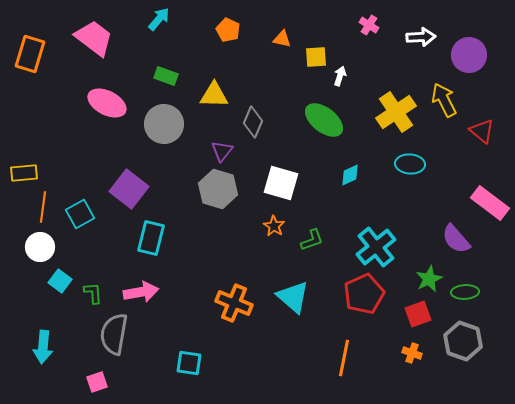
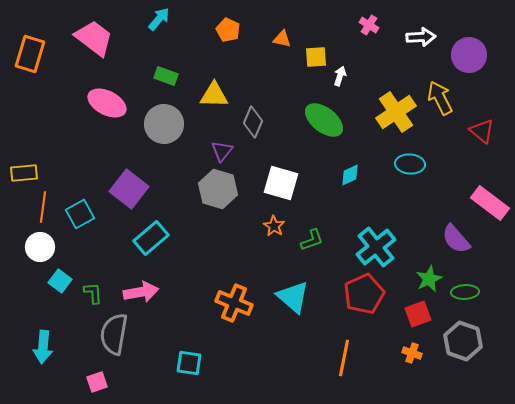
yellow arrow at (444, 100): moved 4 px left, 2 px up
cyan rectangle at (151, 238): rotated 36 degrees clockwise
